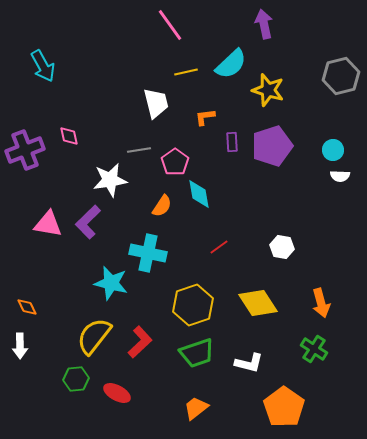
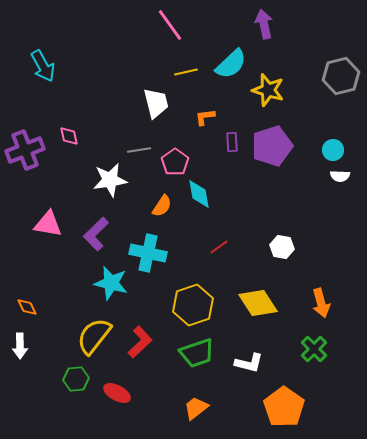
purple L-shape: moved 8 px right, 12 px down
green cross: rotated 12 degrees clockwise
